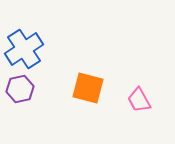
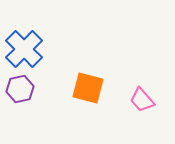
blue cross: rotated 12 degrees counterclockwise
pink trapezoid: moved 3 px right; rotated 12 degrees counterclockwise
